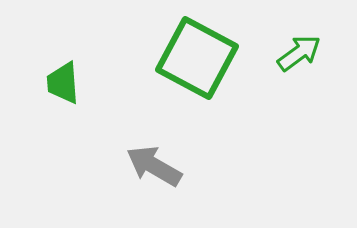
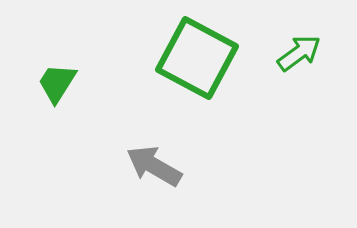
green trapezoid: moved 6 px left; rotated 36 degrees clockwise
